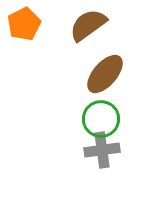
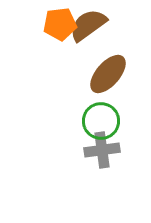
orange pentagon: moved 36 px right; rotated 20 degrees clockwise
brown ellipse: moved 3 px right
green circle: moved 2 px down
